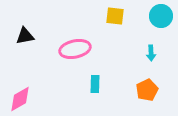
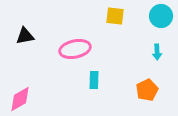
cyan arrow: moved 6 px right, 1 px up
cyan rectangle: moved 1 px left, 4 px up
